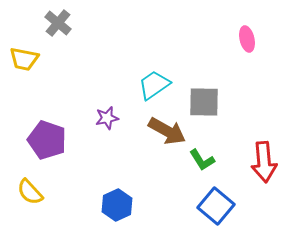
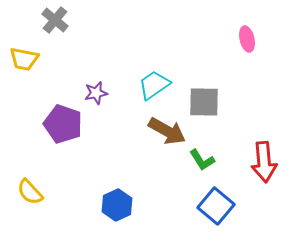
gray cross: moved 3 px left, 3 px up
purple star: moved 11 px left, 25 px up
purple pentagon: moved 16 px right, 16 px up
